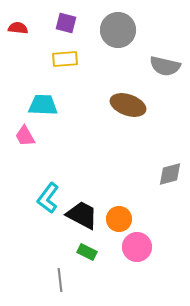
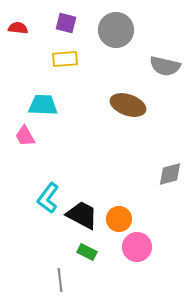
gray circle: moved 2 px left
